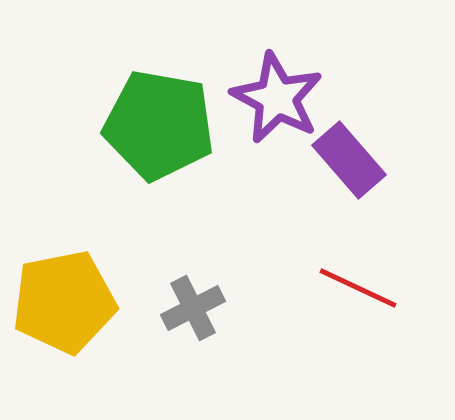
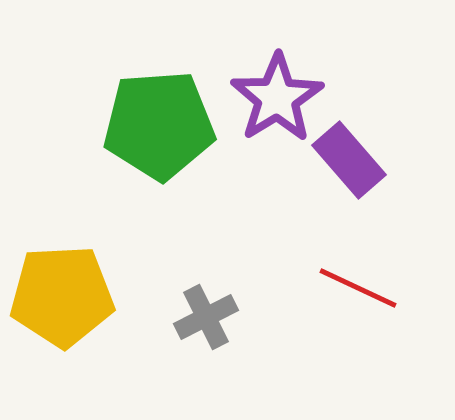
purple star: rotated 12 degrees clockwise
green pentagon: rotated 14 degrees counterclockwise
yellow pentagon: moved 2 px left, 6 px up; rotated 8 degrees clockwise
gray cross: moved 13 px right, 9 px down
